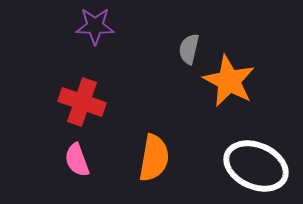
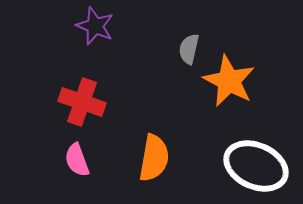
purple star: rotated 21 degrees clockwise
